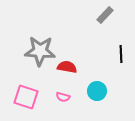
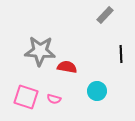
pink semicircle: moved 9 px left, 2 px down
